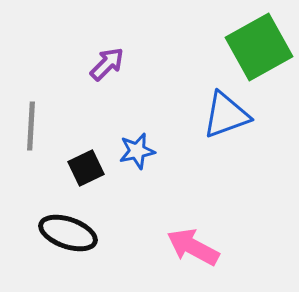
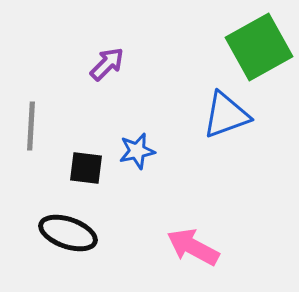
black square: rotated 33 degrees clockwise
